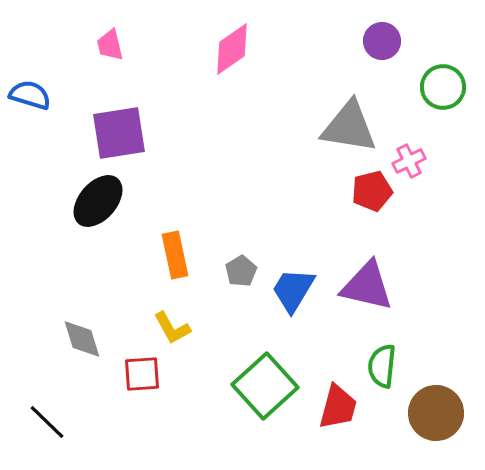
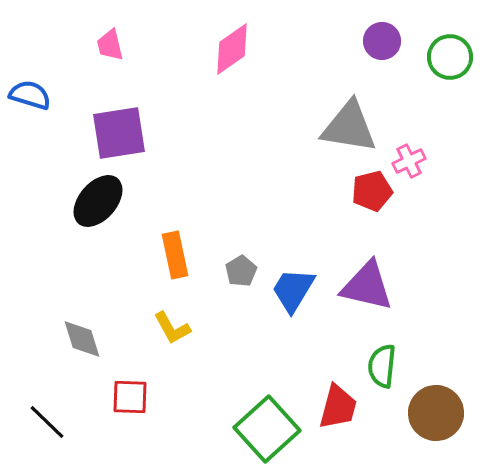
green circle: moved 7 px right, 30 px up
red square: moved 12 px left, 23 px down; rotated 6 degrees clockwise
green square: moved 2 px right, 43 px down
